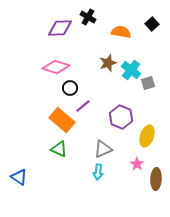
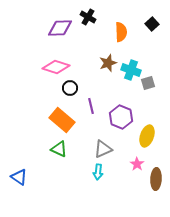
orange semicircle: rotated 78 degrees clockwise
cyan cross: rotated 18 degrees counterclockwise
purple line: moved 8 px right; rotated 63 degrees counterclockwise
